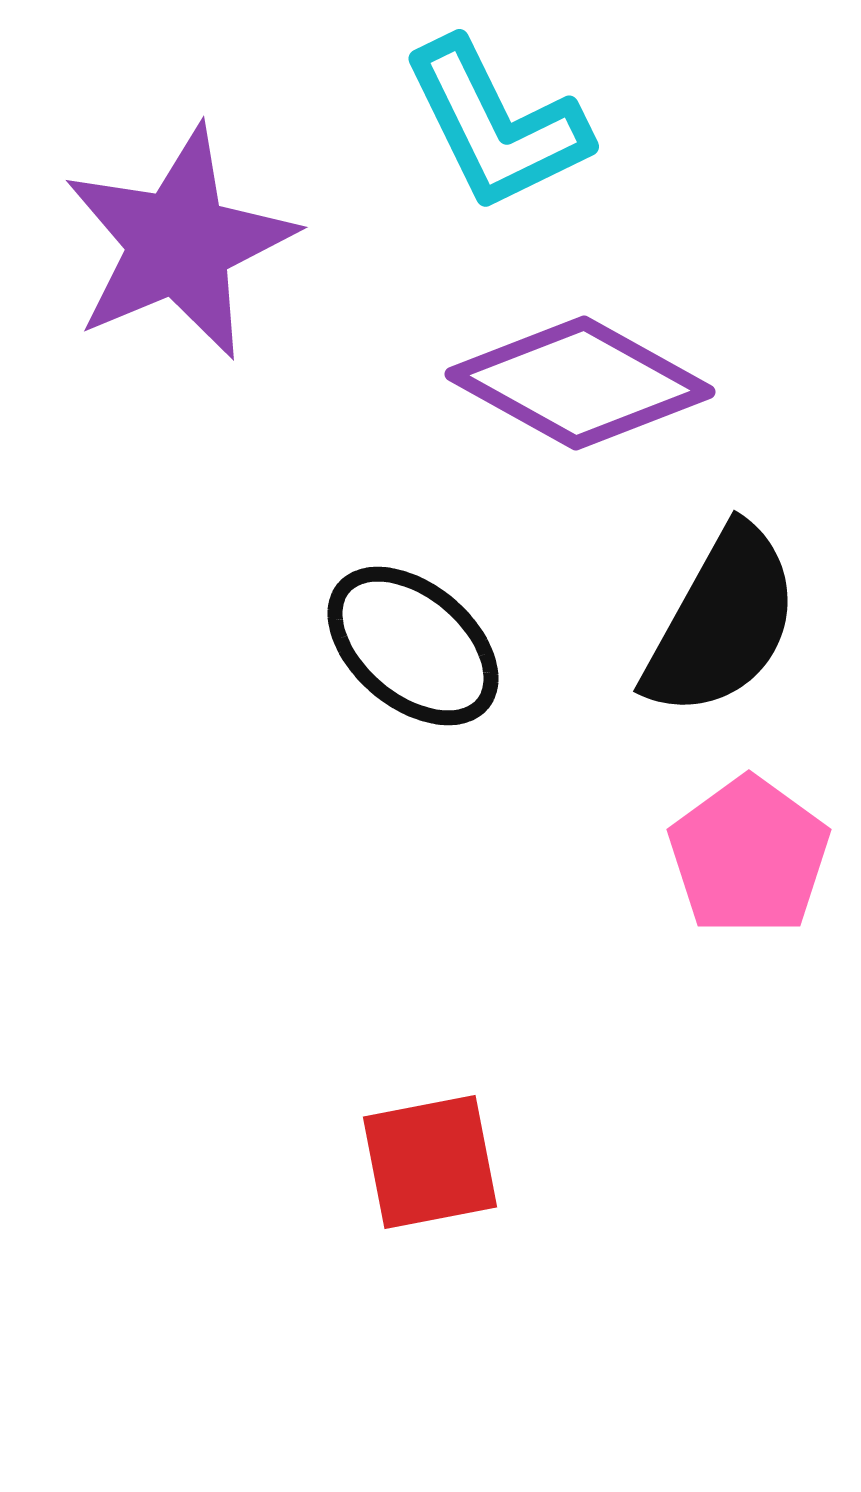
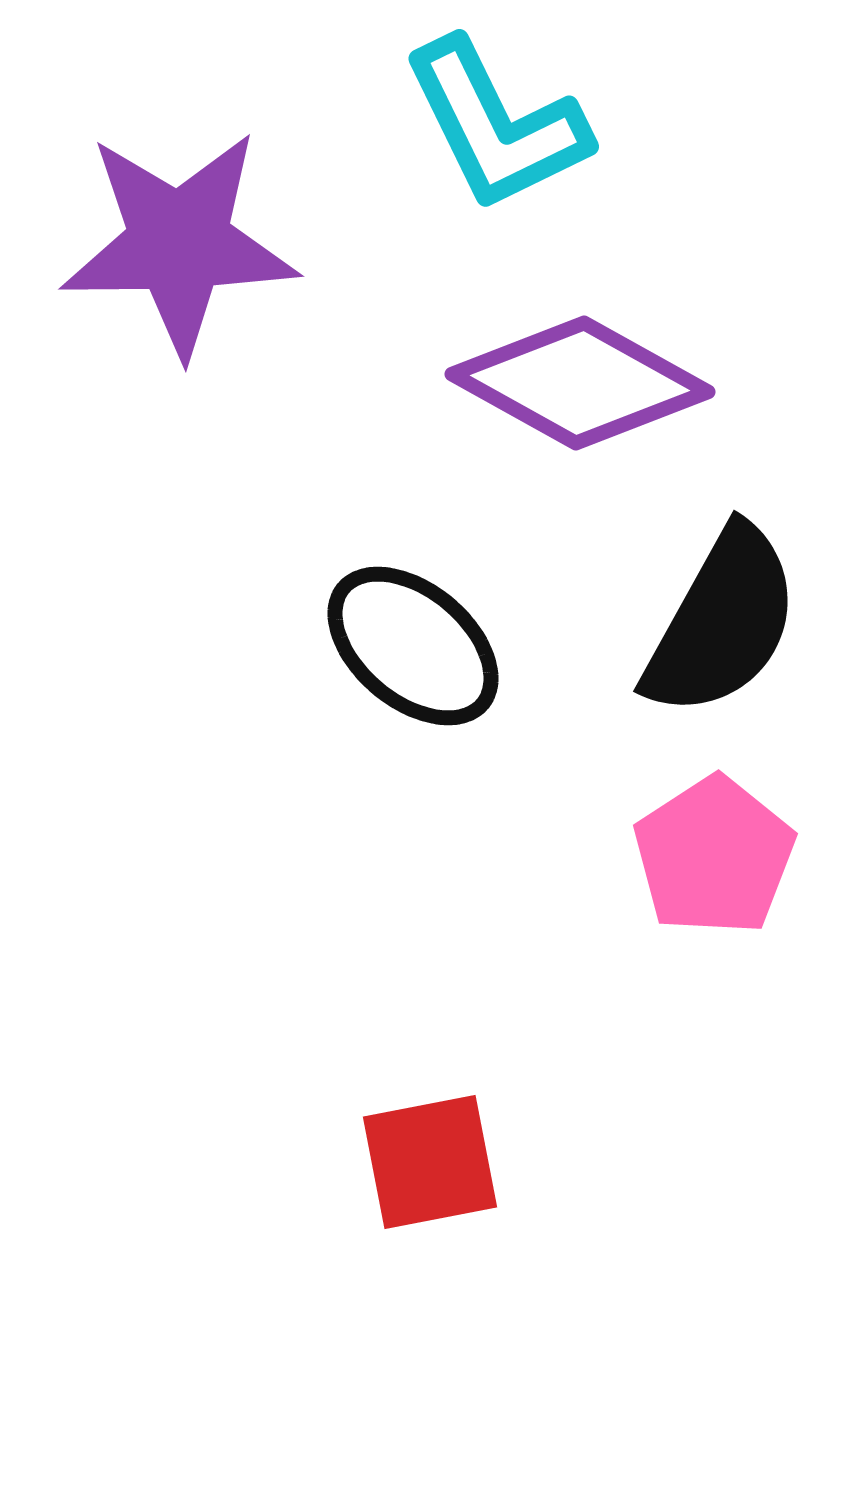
purple star: rotated 22 degrees clockwise
pink pentagon: moved 35 px left; rotated 3 degrees clockwise
